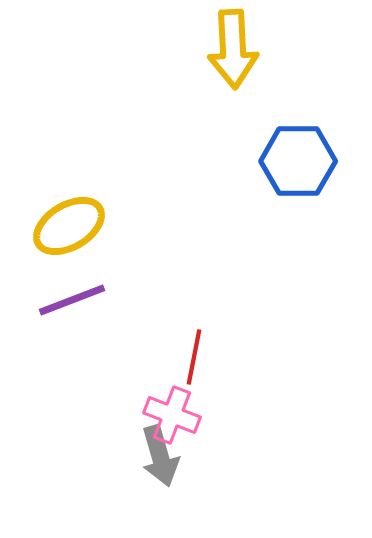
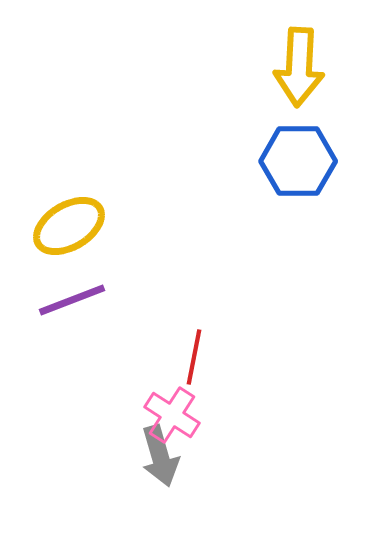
yellow arrow: moved 66 px right, 18 px down; rotated 6 degrees clockwise
pink cross: rotated 12 degrees clockwise
